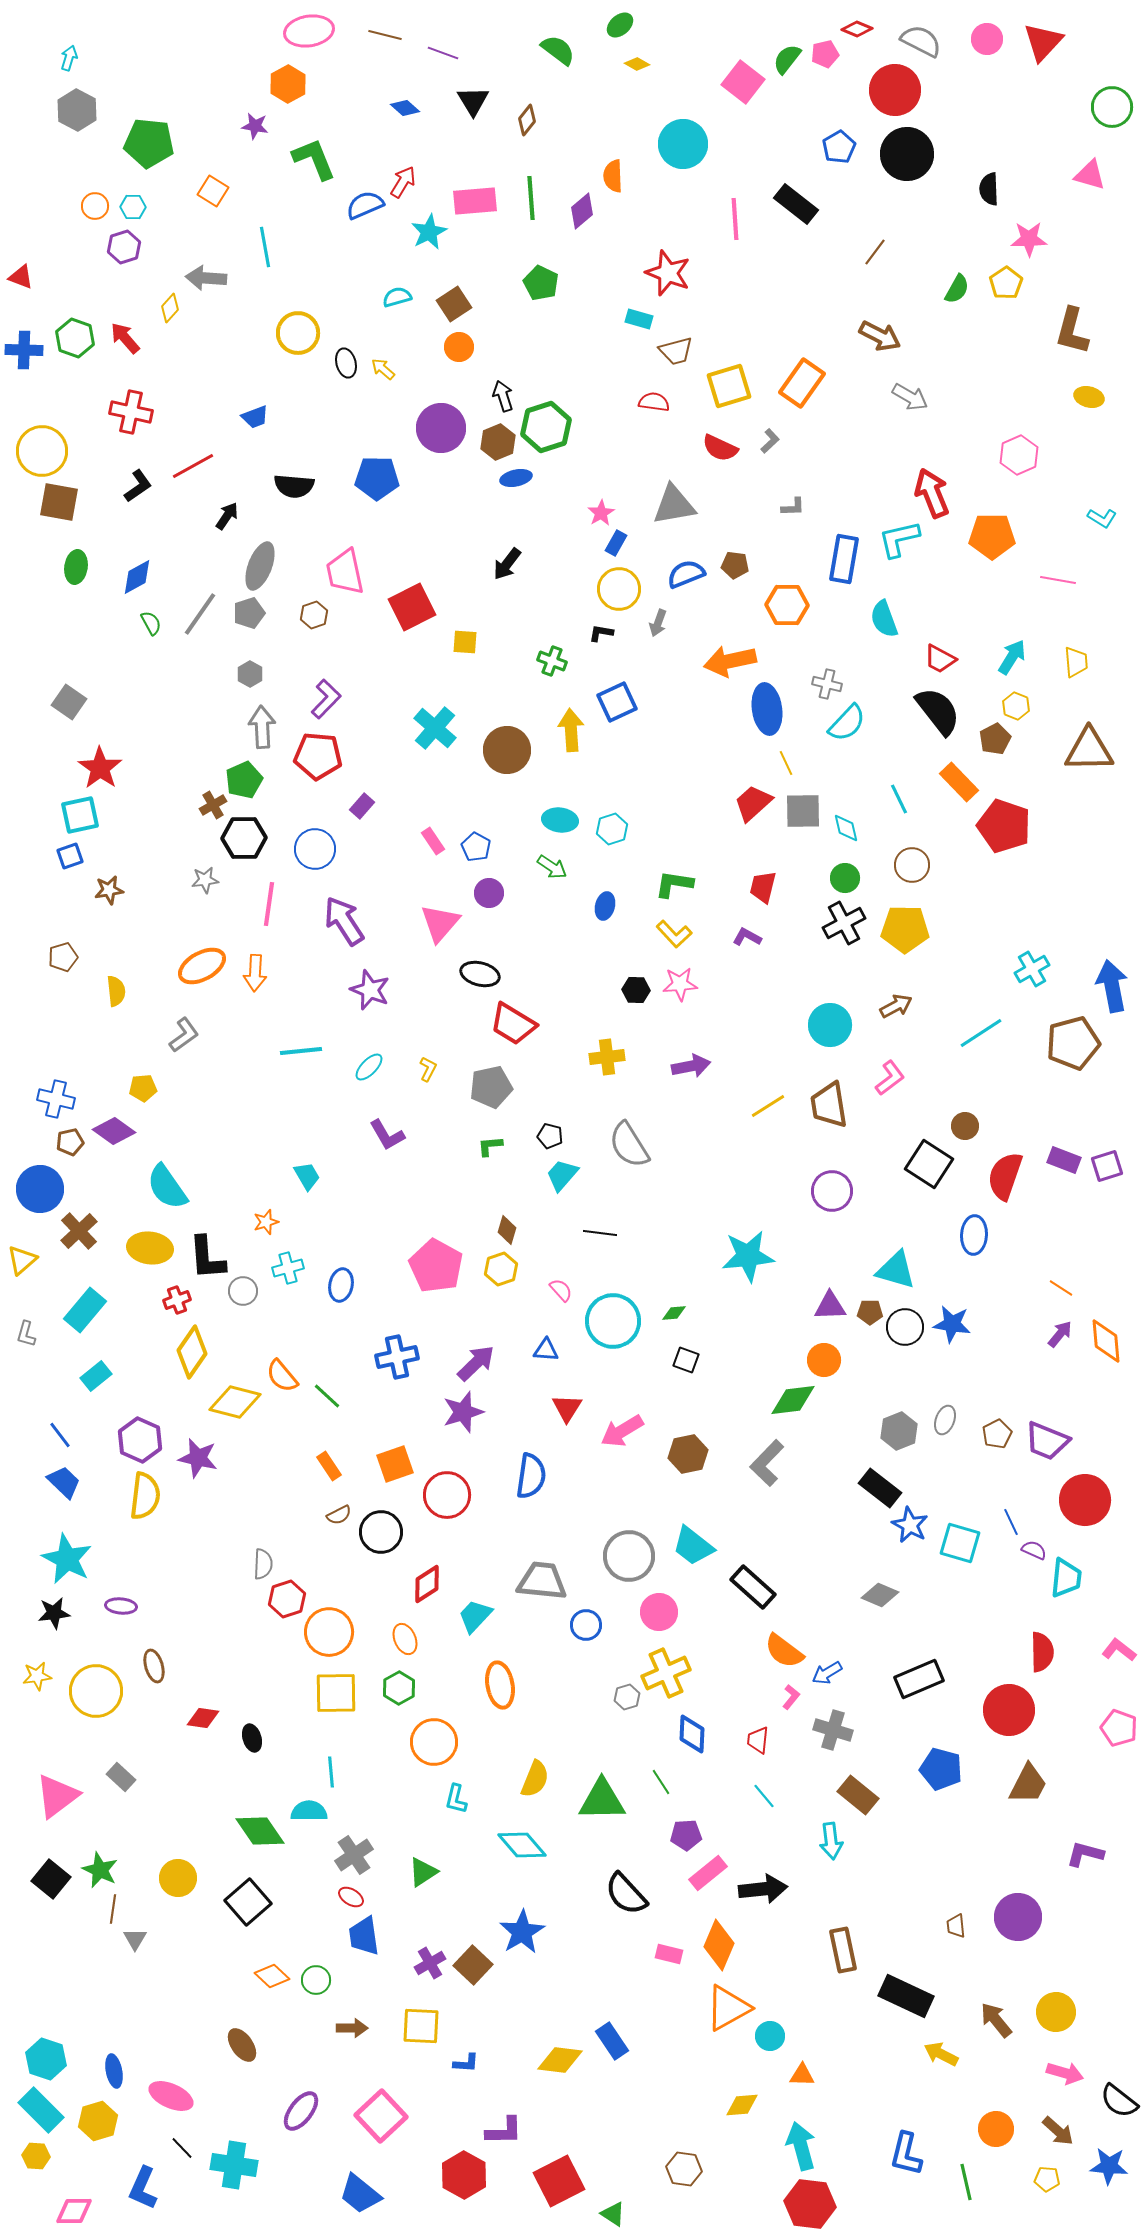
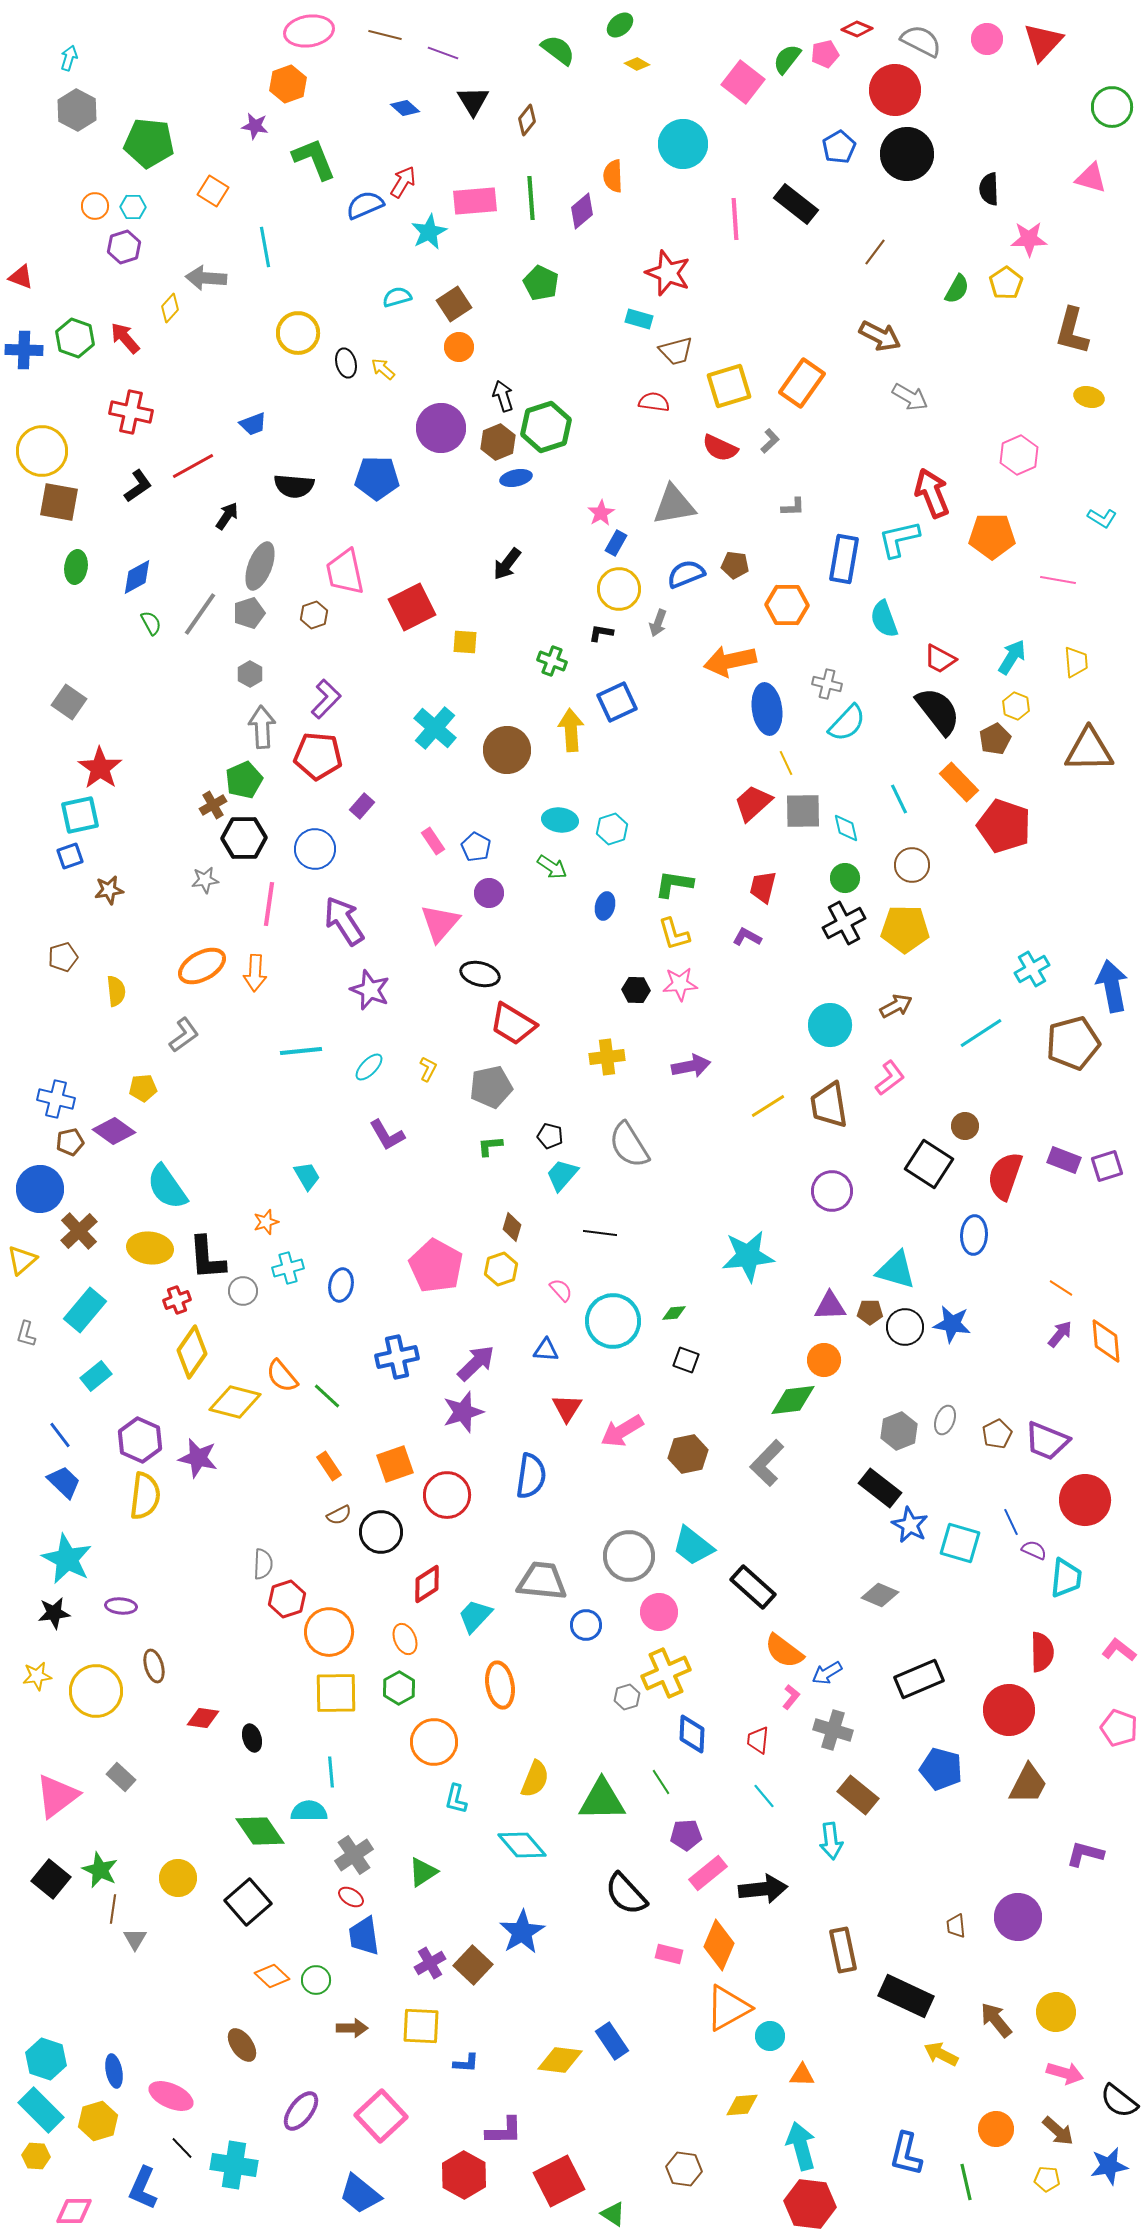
orange hexagon at (288, 84): rotated 9 degrees clockwise
pink triangle at (1090, 175): moved 1 px right, 3 px down
blue trapezoid at (255, 417): moved 2 px left, 7 px down
yellow L-shape at (674, 934): rotated 27 degrees clockwise
brown diamond at (507, 1230): moved 5 px right, 3 px up
blue star at (1109, 2166): rotated 15 degrees counterclockwise
